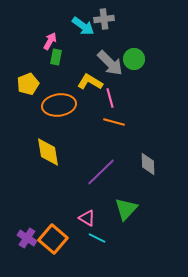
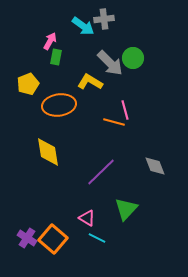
green circle: moved 1 px left, 1 px up
pink line: moved 15 px right, 12 px down
gray diamond: moved 7 px right, 2 px down; rotated 20 degrees counterclockwise
